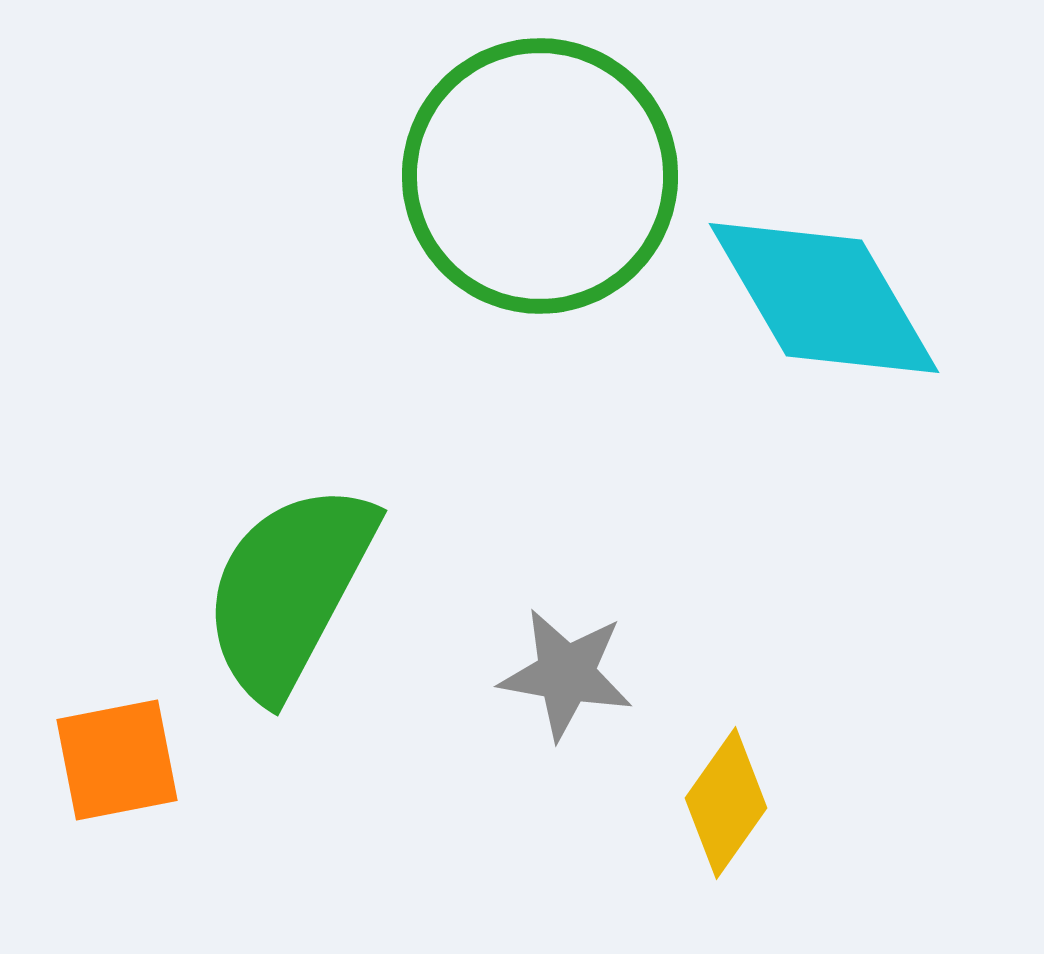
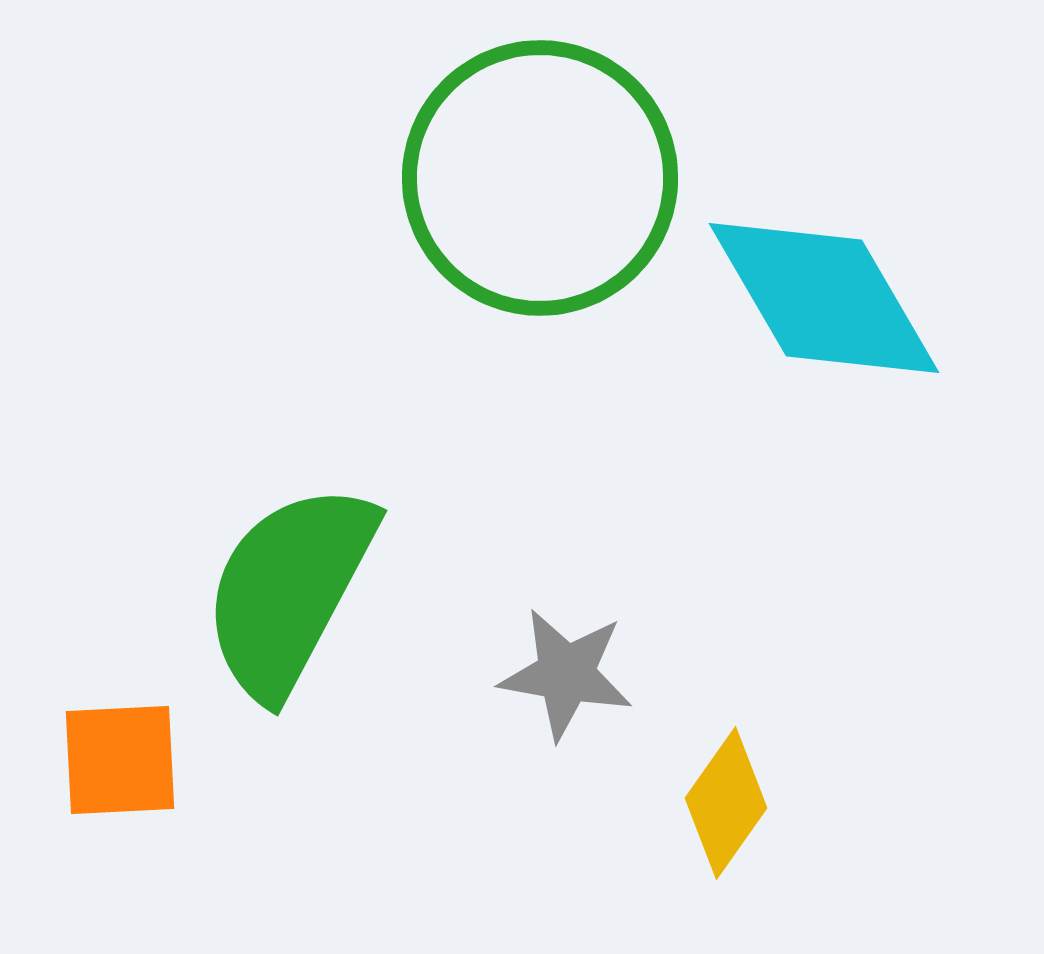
green circle: moved 2 px down
orange square: moved 3 px right; rotated 8 degrees clockwise
